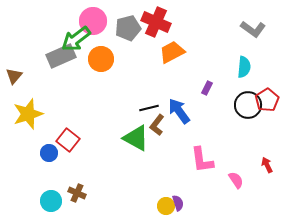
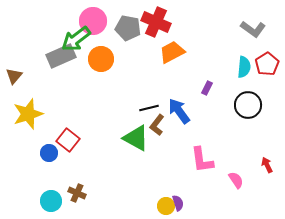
gray pentagon: rotated 25 degrees clockwise
red pentagon: moved 36 px up
